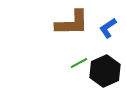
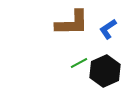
blue L-shape: moved 1 px down
